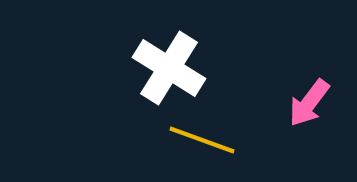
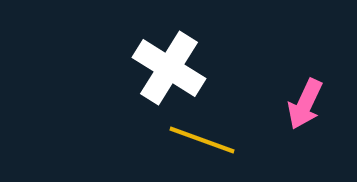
pink arrow: moved 4 px left, 1 px down; rotated 12 degrees counterclockwise
